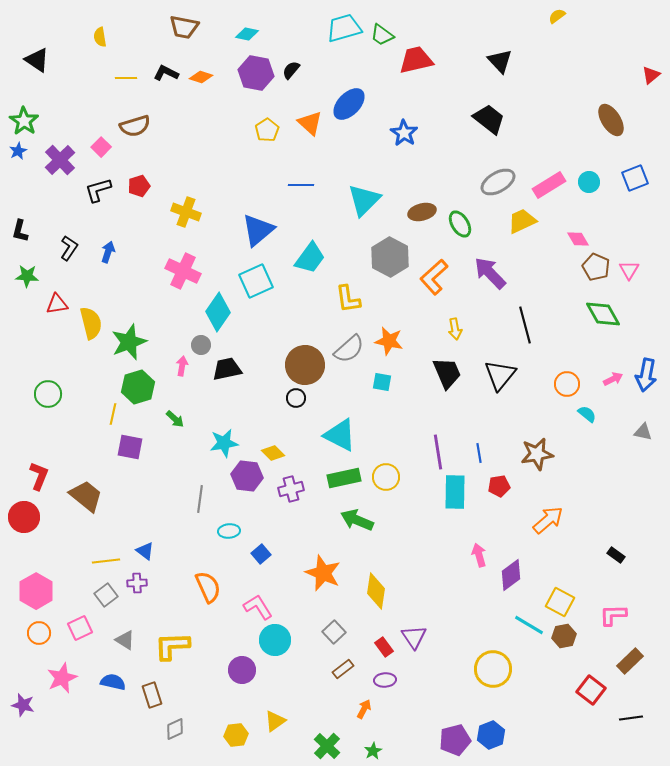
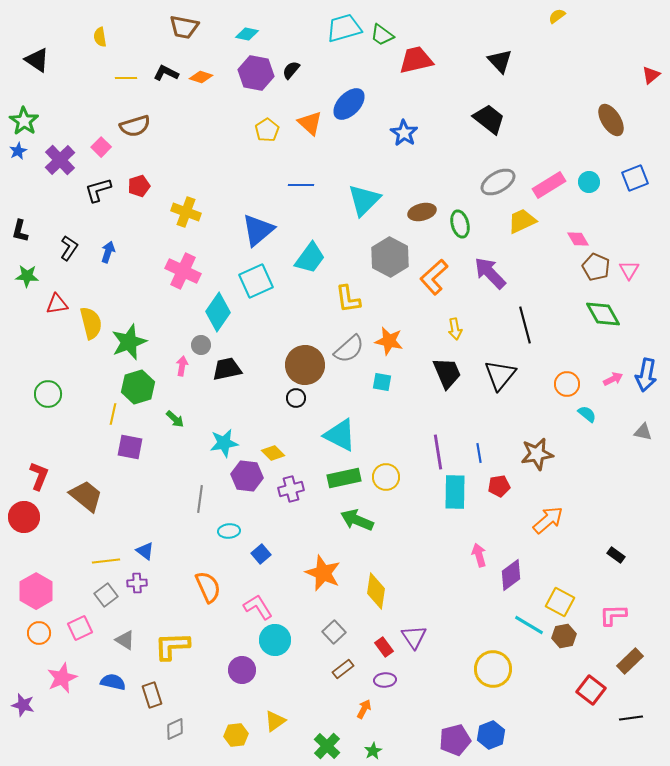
green ellipse at (460, 224): rotated 16 degrees clockwise
